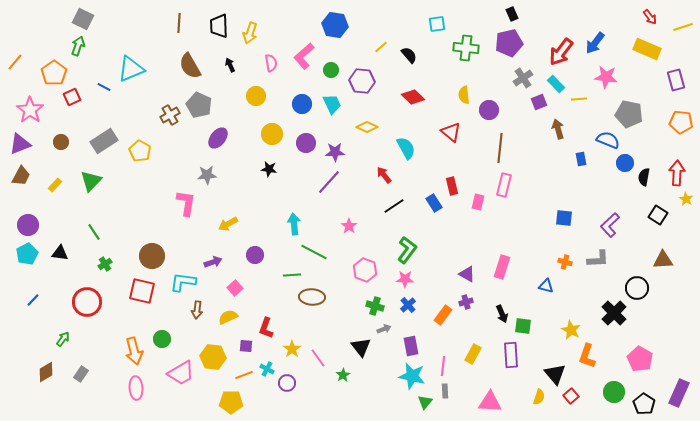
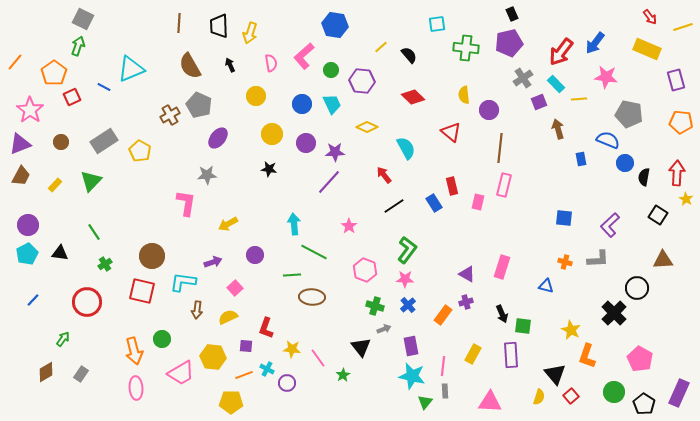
yellow star at (292, 349): rotated 30 degrees counterclockwise
